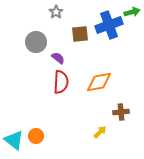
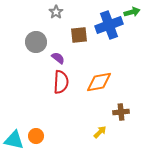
brown square: moved 1 px left, 1 px down
cyan triangle: rotated 25 degrees counterclockwise
